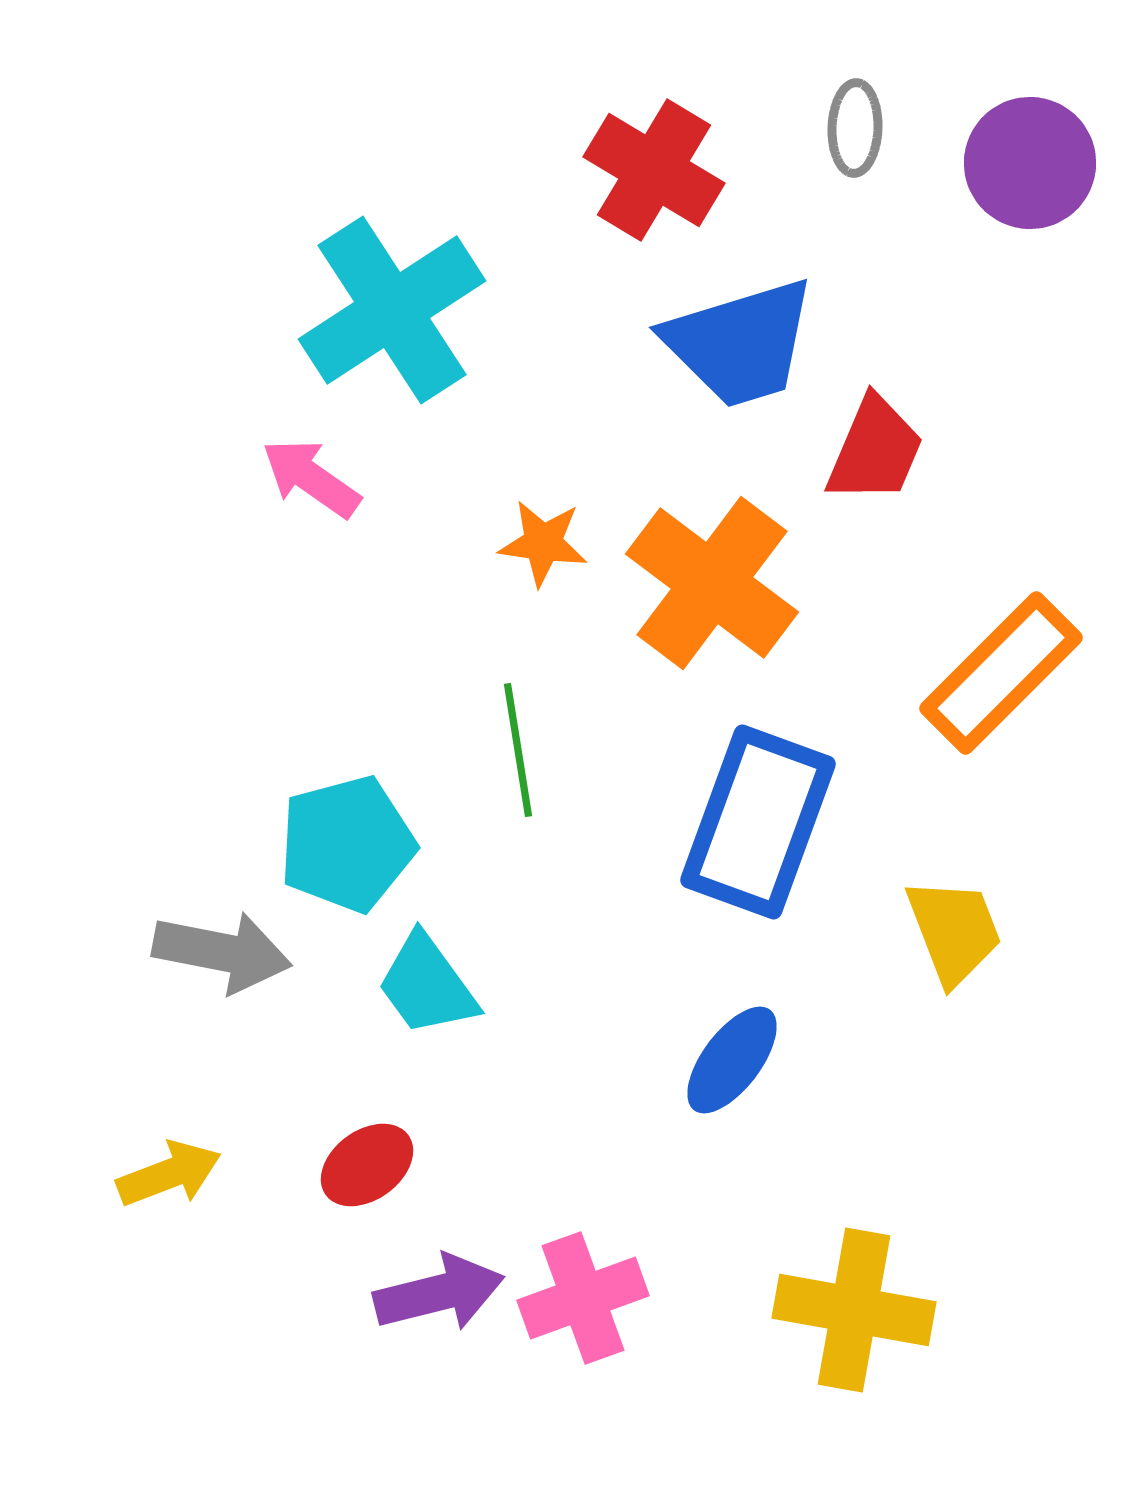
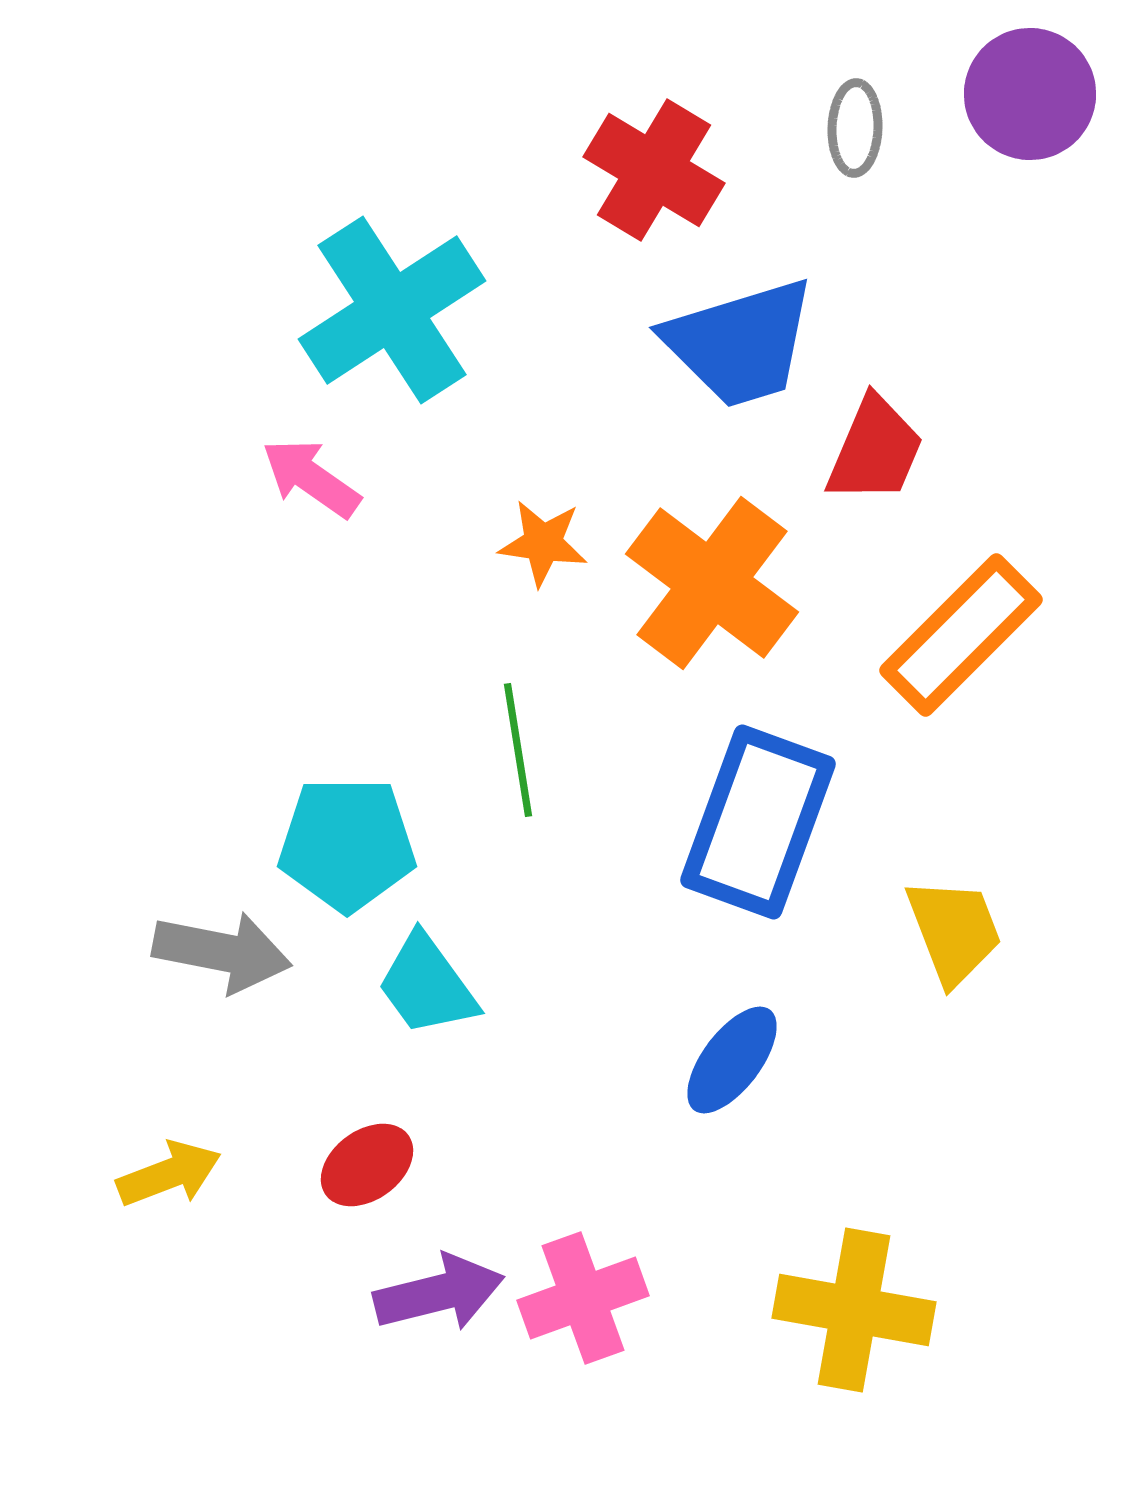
purple circle: moved 69 px up
orange rectangle: moved 40 px left, 38 px up
cyan pentagon: rotated 15 degrees clockwise
